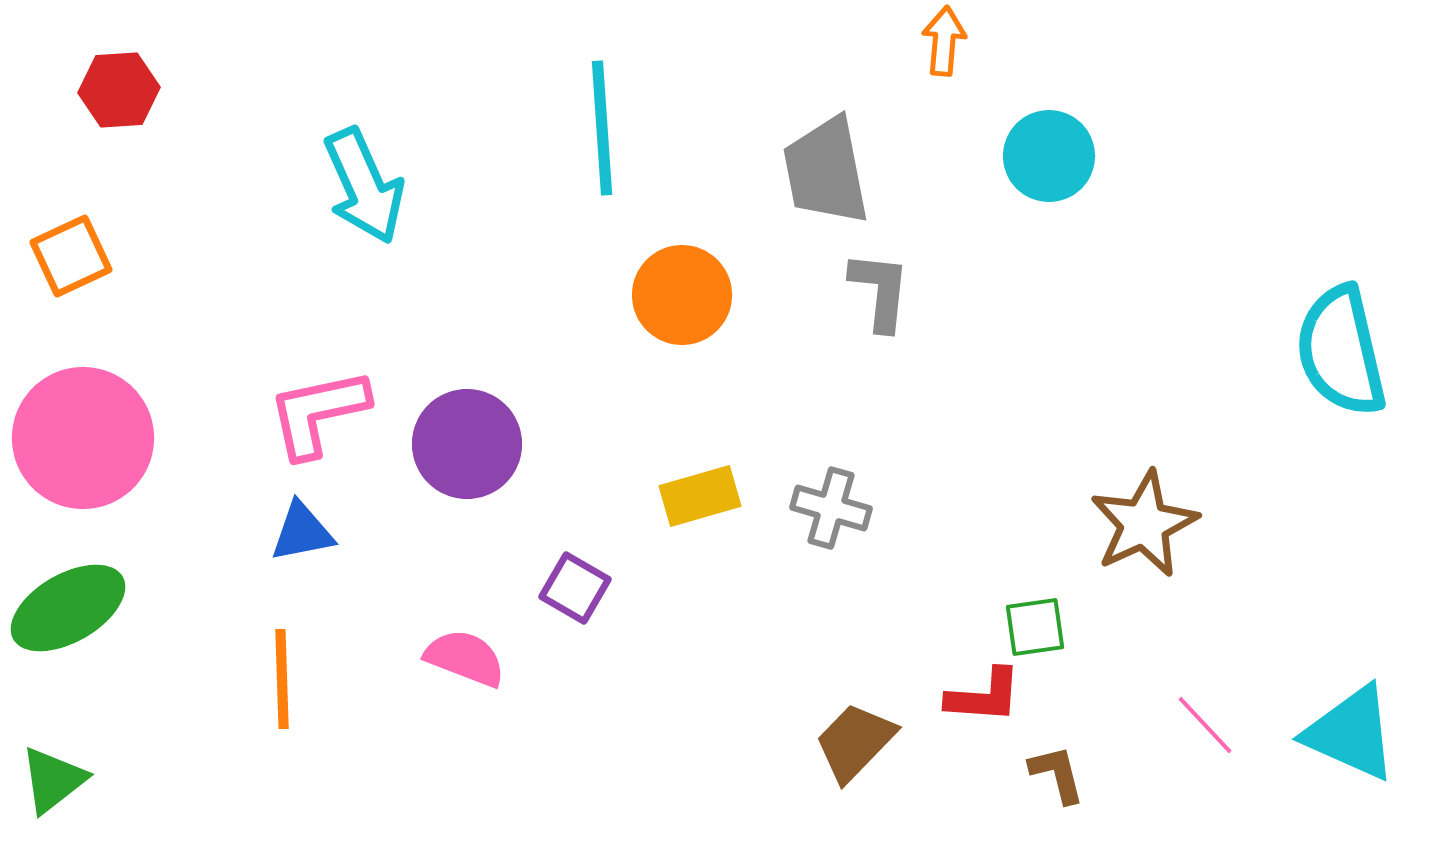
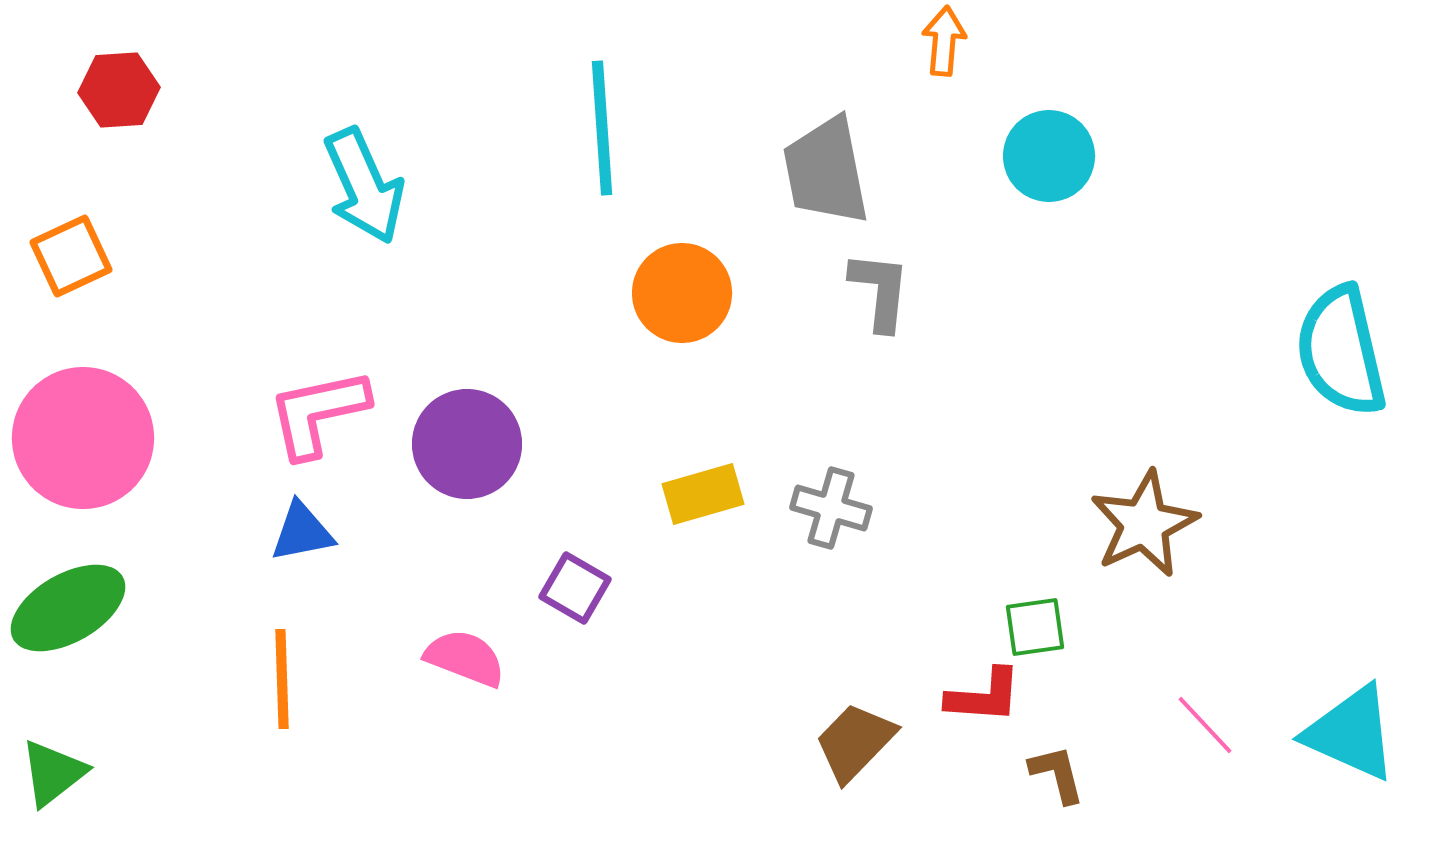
orange circle: moved 2 px up
yellow rectangle: moved 3 px right, 2 px up
green triangle: moved 7 px up
